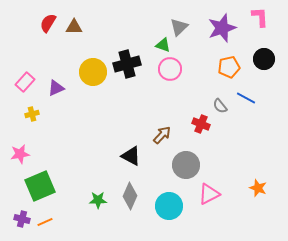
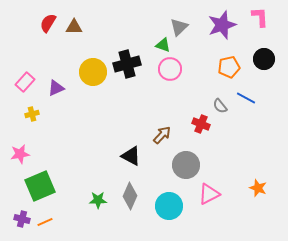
purple star: moved 3 px up
